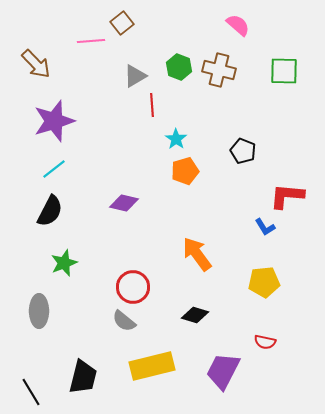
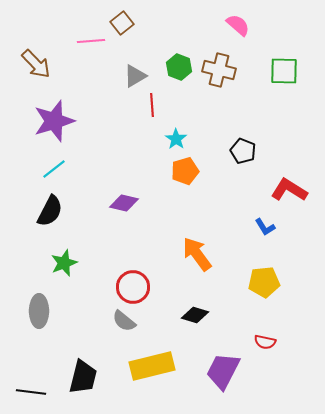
red L-shape: moved 2 px right, 6 px up; rotated 27 degrees clockwise
black line: rotated 52 degrees counterclockwise
